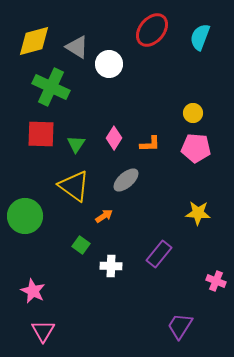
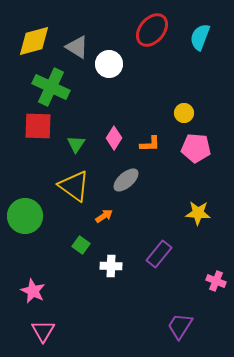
yellow circle: moved 9 px left
red square: moved 3 px left, 8 px up
